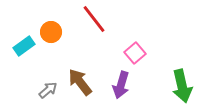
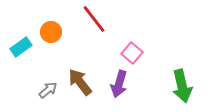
cyan rectangle: moved 3 px left, 1 px down
pink square: moved 3 px left; rotated 10 degrees counterclockwise
purple arrow: moved 2 px left, 1 px up
